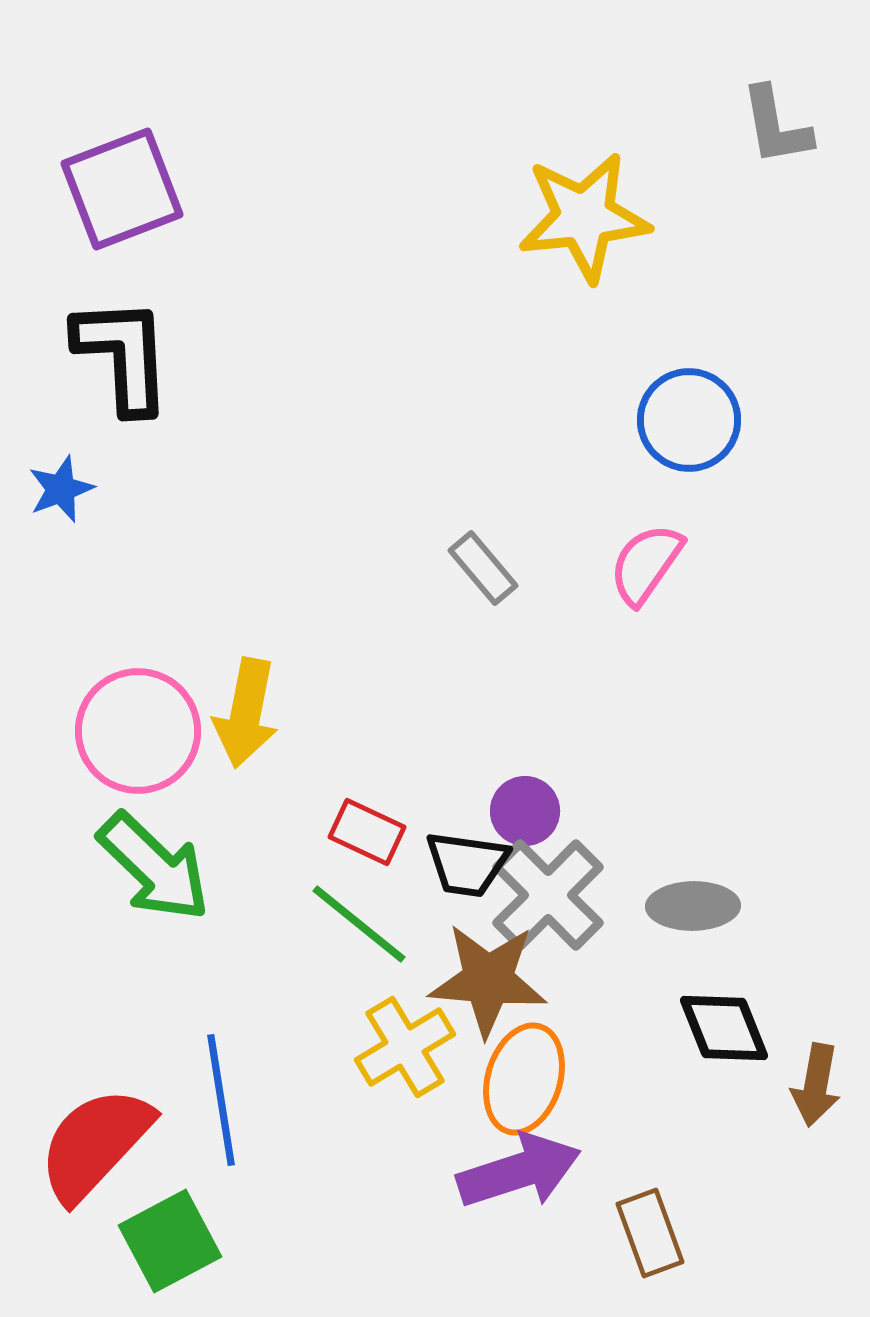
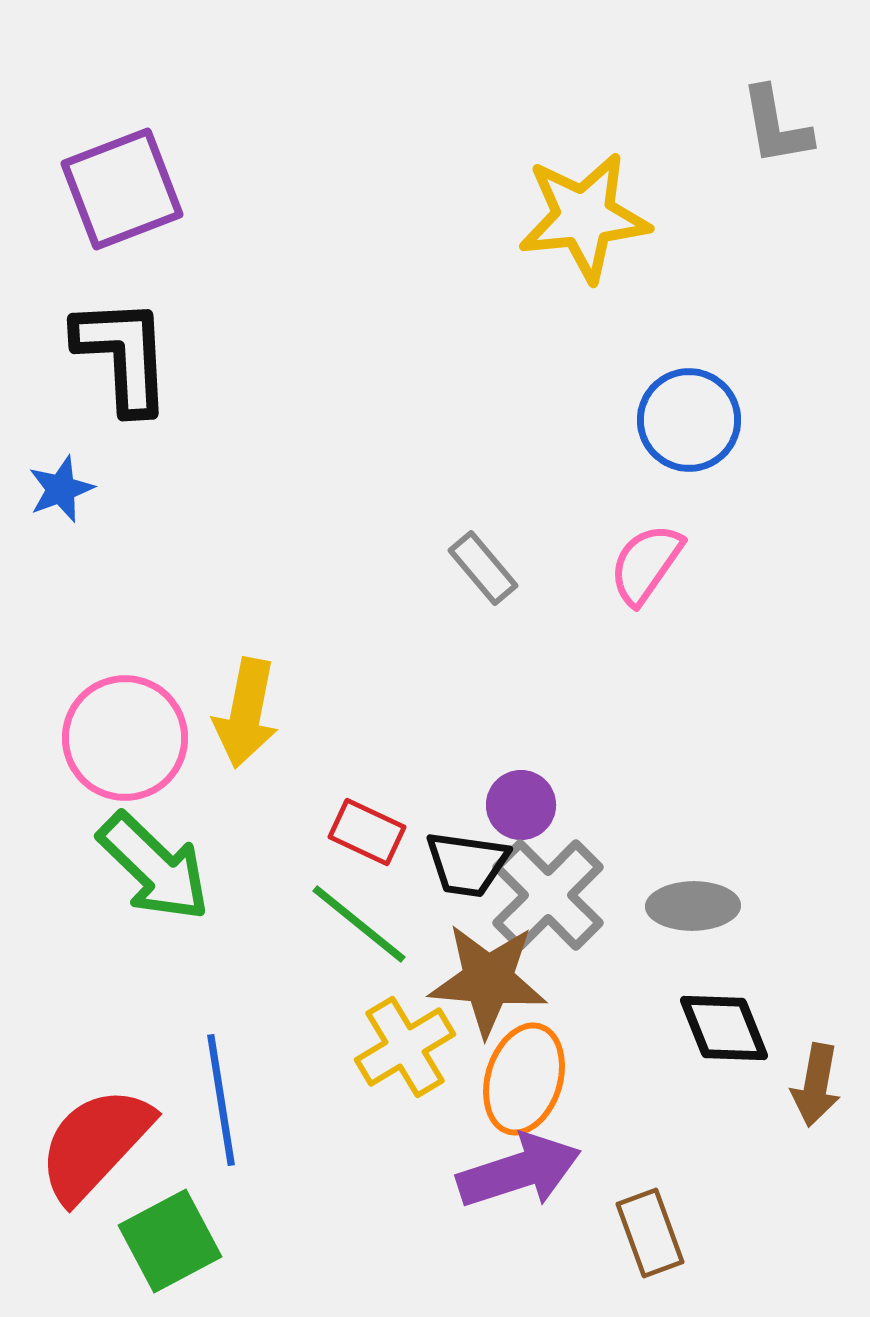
pink circle: moved 13 px left, 7 px down
purple circle: moved 4 px left, 6 px up
